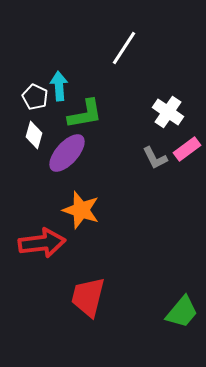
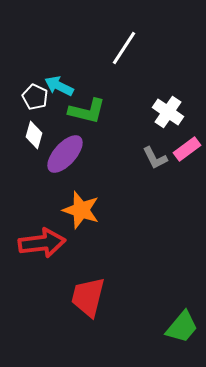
cyan arrow: rotated 60 degrees counterclockwise
green L-shape: moved 2 px right, 3 px up; rotated 24 degrees clockwise
purple ellipse: moved 2 px left, 1 px down
green trapezoid: moved 15 px down
